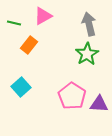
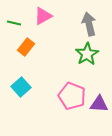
orange rectangle: moved 3 px left, 2 px down
pink pentagon: rotated 12 degrees counterclockwise
